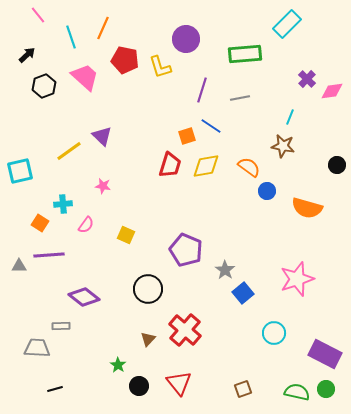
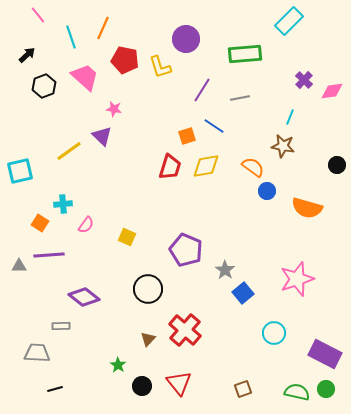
cyan rectangle at (287, 24): moved 2 px right, 3 px up
purple cross at (307, 79): moved 3 px left, 1 px down
purple line at (202, 90): rotated 15 degrees clockwise
blue line at (211, 126): moved 3 px right
red trapezoid at (170, 165): moved 2 px down
orange semicircle at (249, 167): moved 4 px right
pink star at (103, 186): moved 11 px right, 77 px up
yellow square at (126, 235): moved 1 px right, 2 px down
gray trapezoid at (37, 348): moved 5 px down
black circle at (139, 386): moved 3 px right
